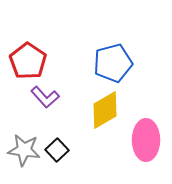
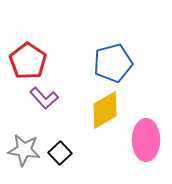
purple L-shape: moved 1 px left, 1 px down
black square: moved 3 px right, 3 px down
